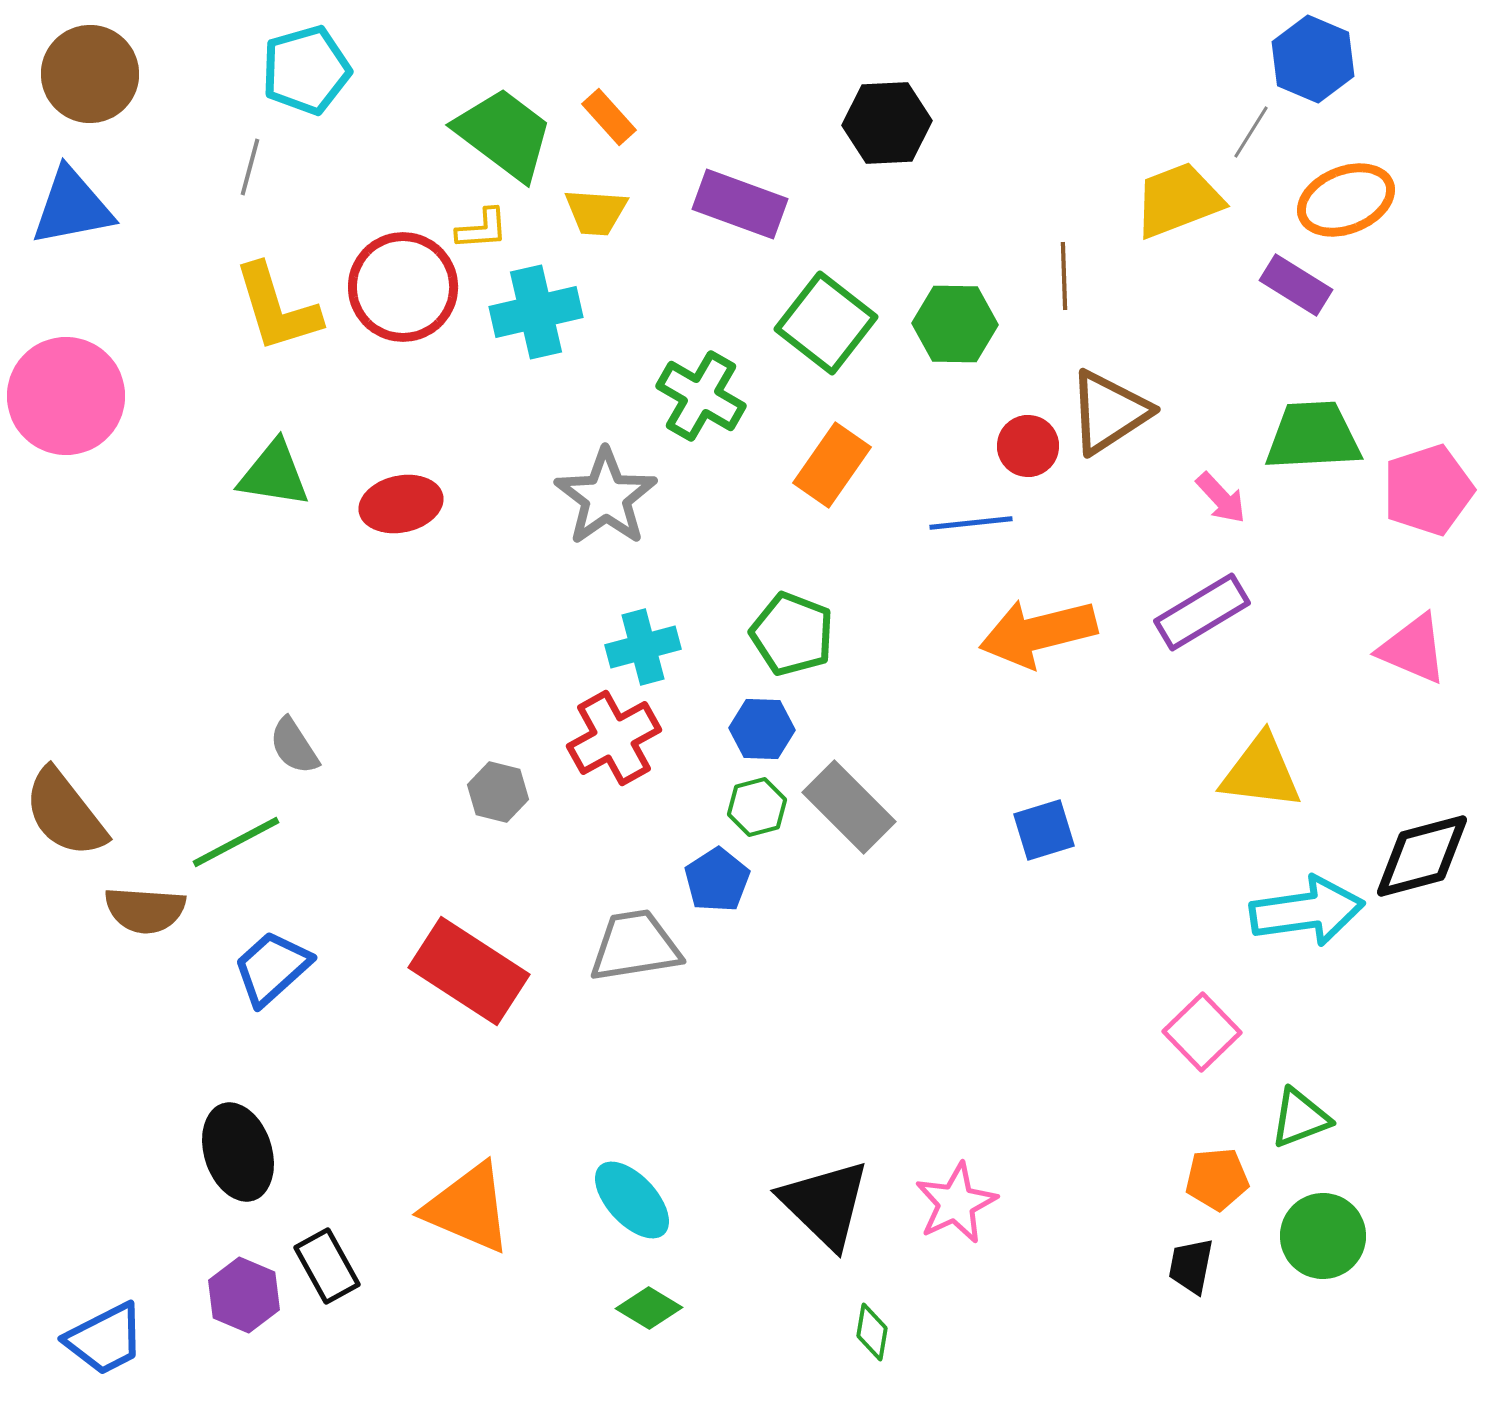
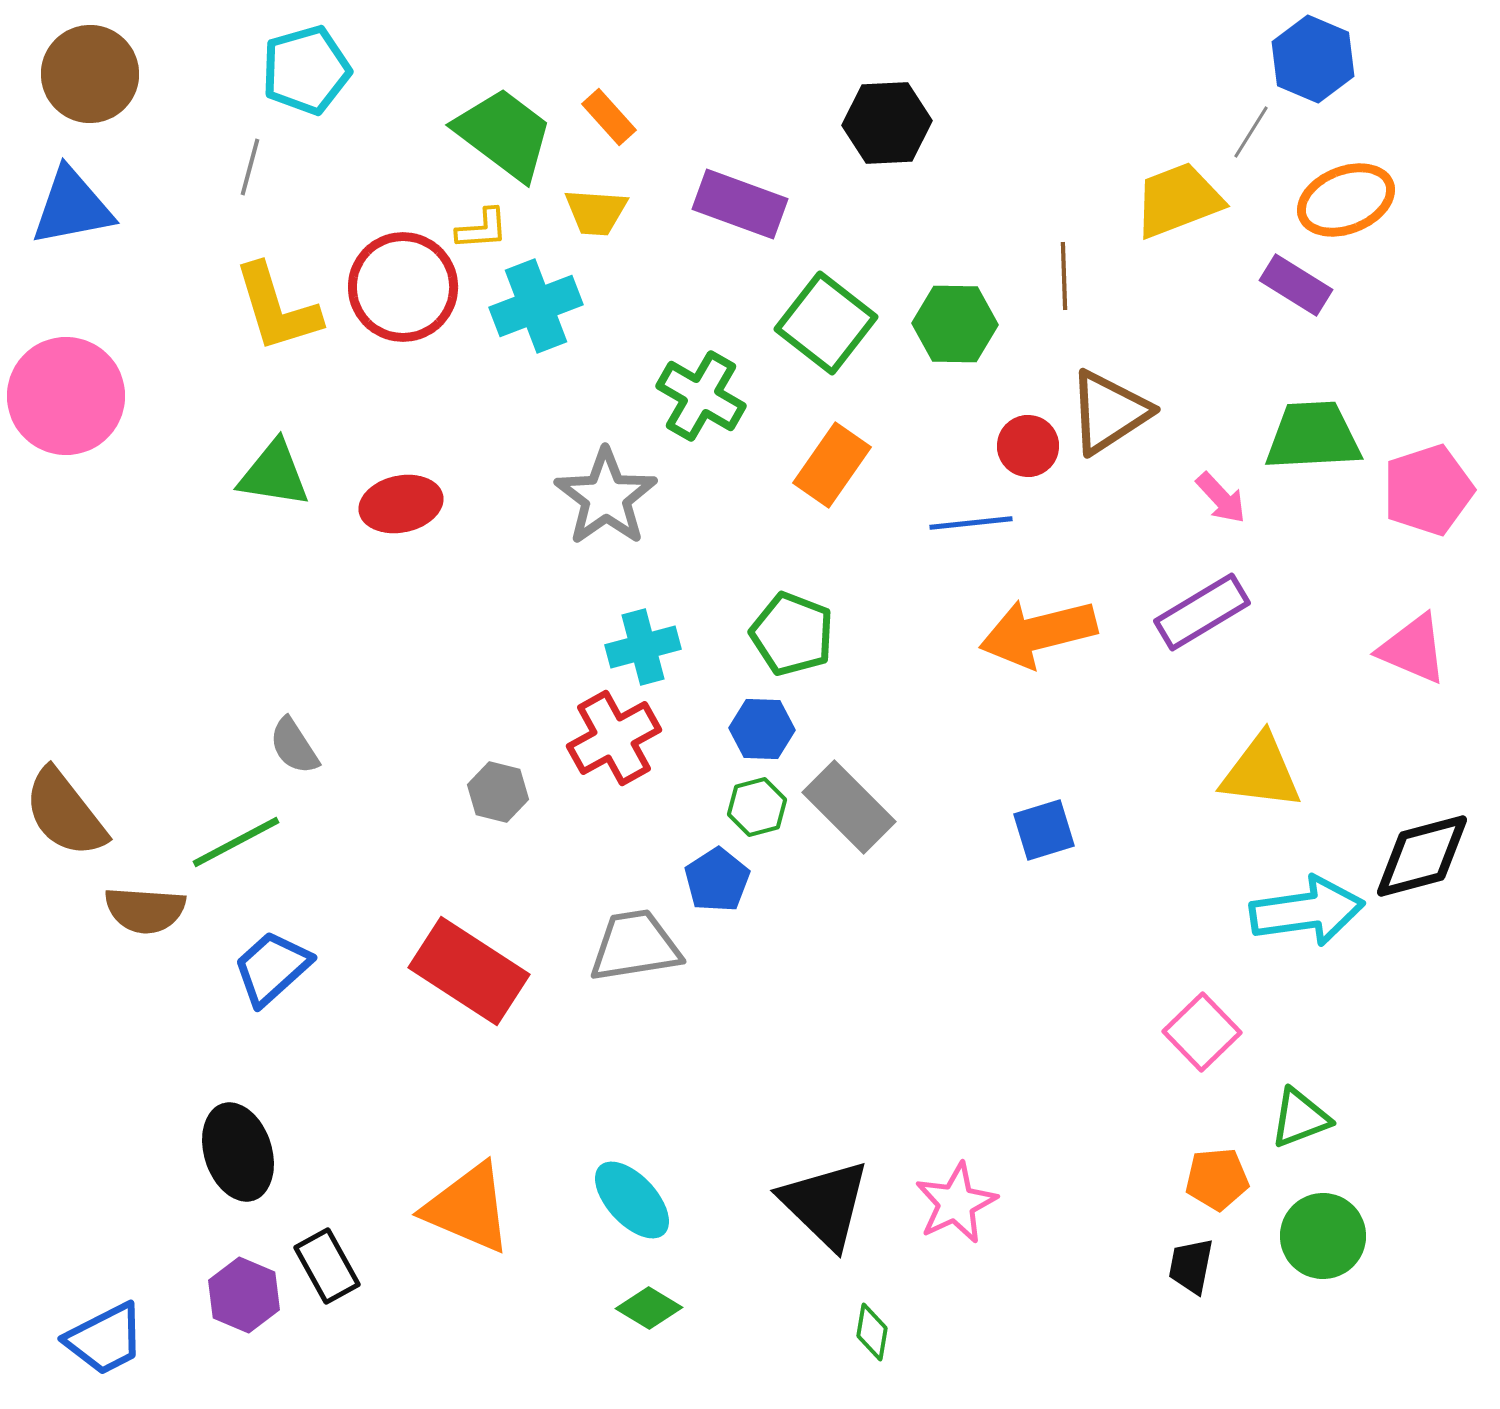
cyan cross at (536, 312): moved 6 px up; rotated 8 degrees counterclockwise
